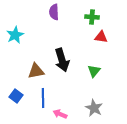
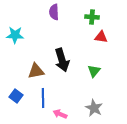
cyan star: rotated 30 degrees clockwise
